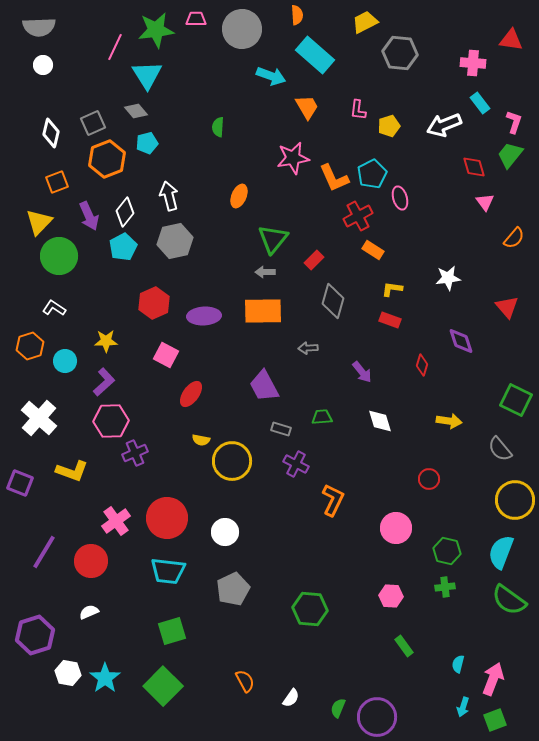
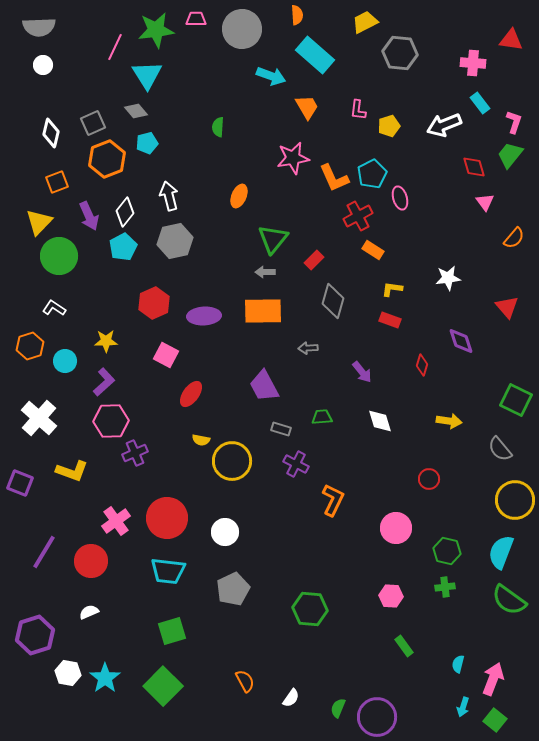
green square at (495, 720): rotated 30 degrees counterclockwise
